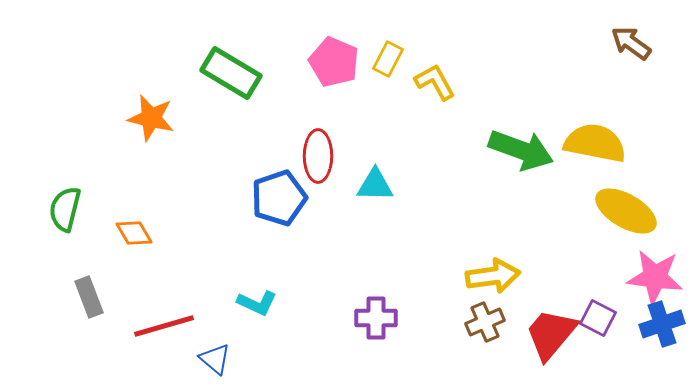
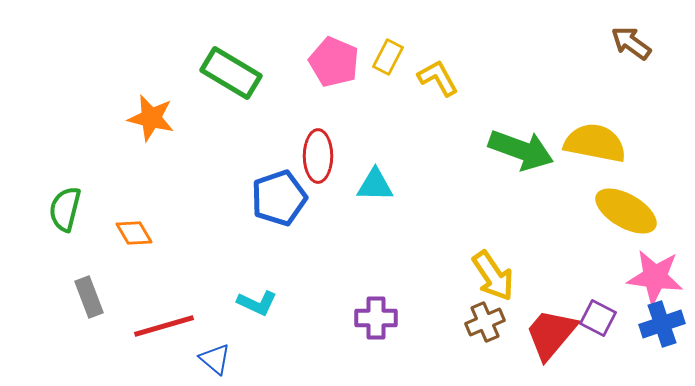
yellow rectangle: moved 2 px up
yellow L-shape: moved 3 px right, 4 px up
yellow arrow: rotated 64 degrees clockwise
